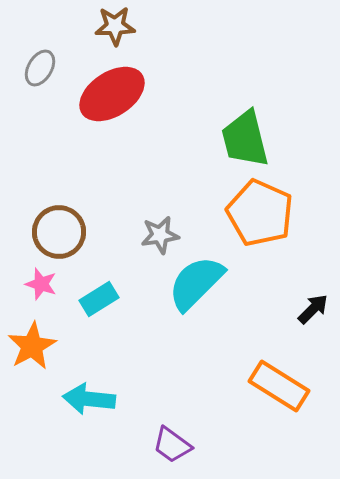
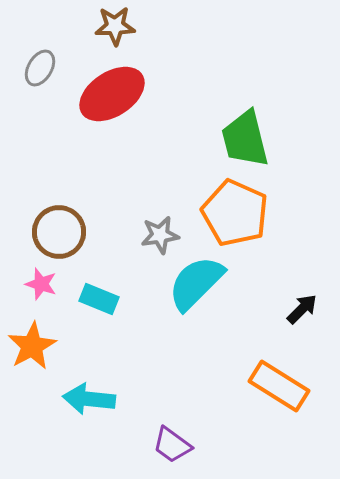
orange pentagon: moved 25 px left
cyan rectangle: rotated 54 degrees clockwise
black arrow: moved 11 px left
